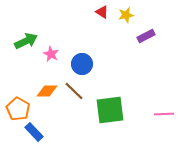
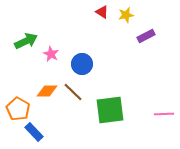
brown line: moved 1 px left, 1 px down
